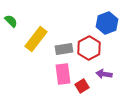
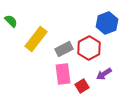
gray rectangle: rotated 18 degrees counterclockwise
purple arrow: rotated 42 degrees counterclockwise
